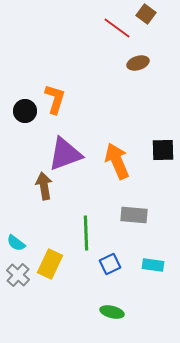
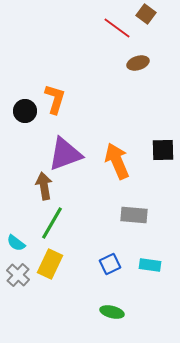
green line: moved 34 px left, 10 px up; rotated 32 degrees clockwise
cyan rectangle: moved 3 px left
